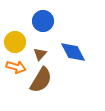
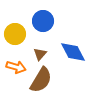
yellow circle: moved 8 px up
